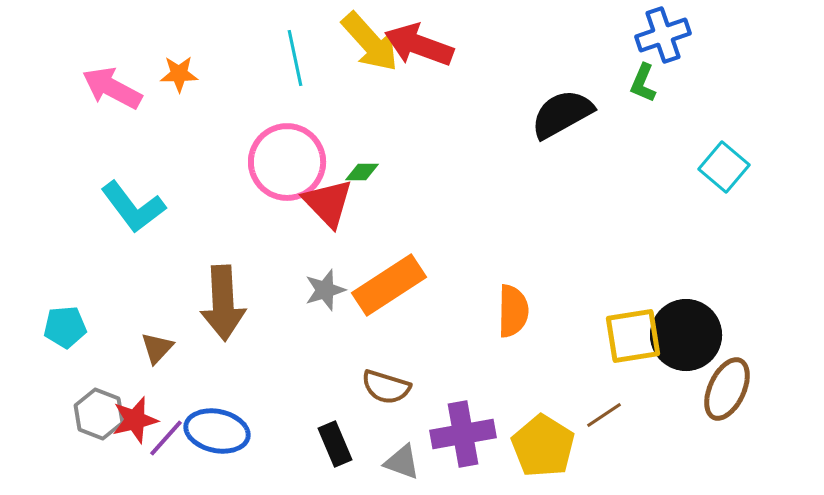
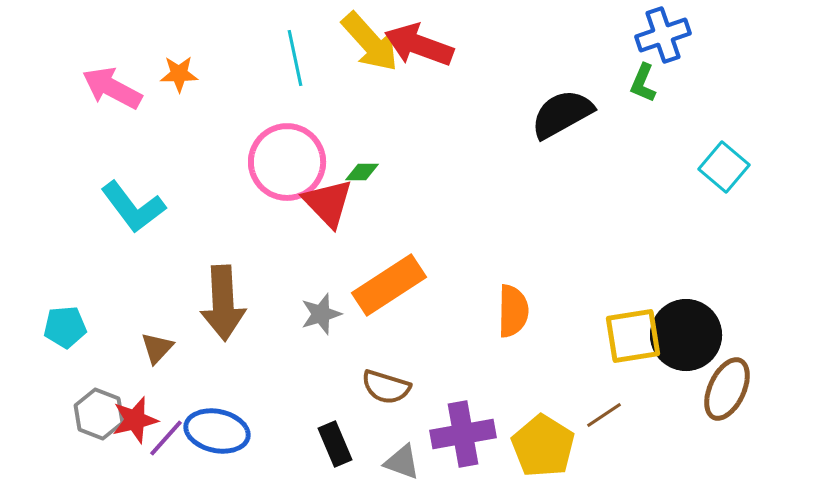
gray star: moved 4 px left, 24 px down
